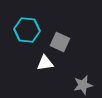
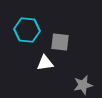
gray square: rotated 18 degrees counterclockwise
